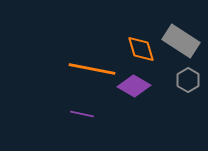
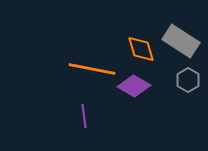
purple line: moved 2 px right, 2 px down; rotated 70 degrees clockwise
